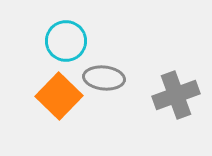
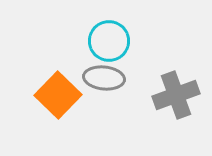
cyan circle: moved 43 px right
orange square: moved 1 px left, 1 px up
